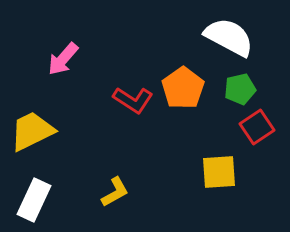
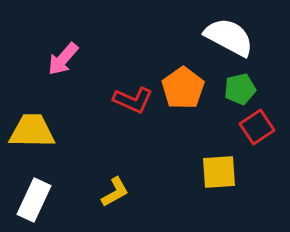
red L-shape: rotated 9 degrees counterclockwise
yellow trapezoid: rotated 27 degrees clockwise
